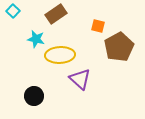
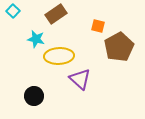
yellow ellipse: moved 1 px left, 1 px down
